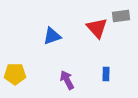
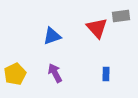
yellow pentagon: rotated 25 degrees counterclockwise
purple arrow: moved 12 px left, 7 px up
